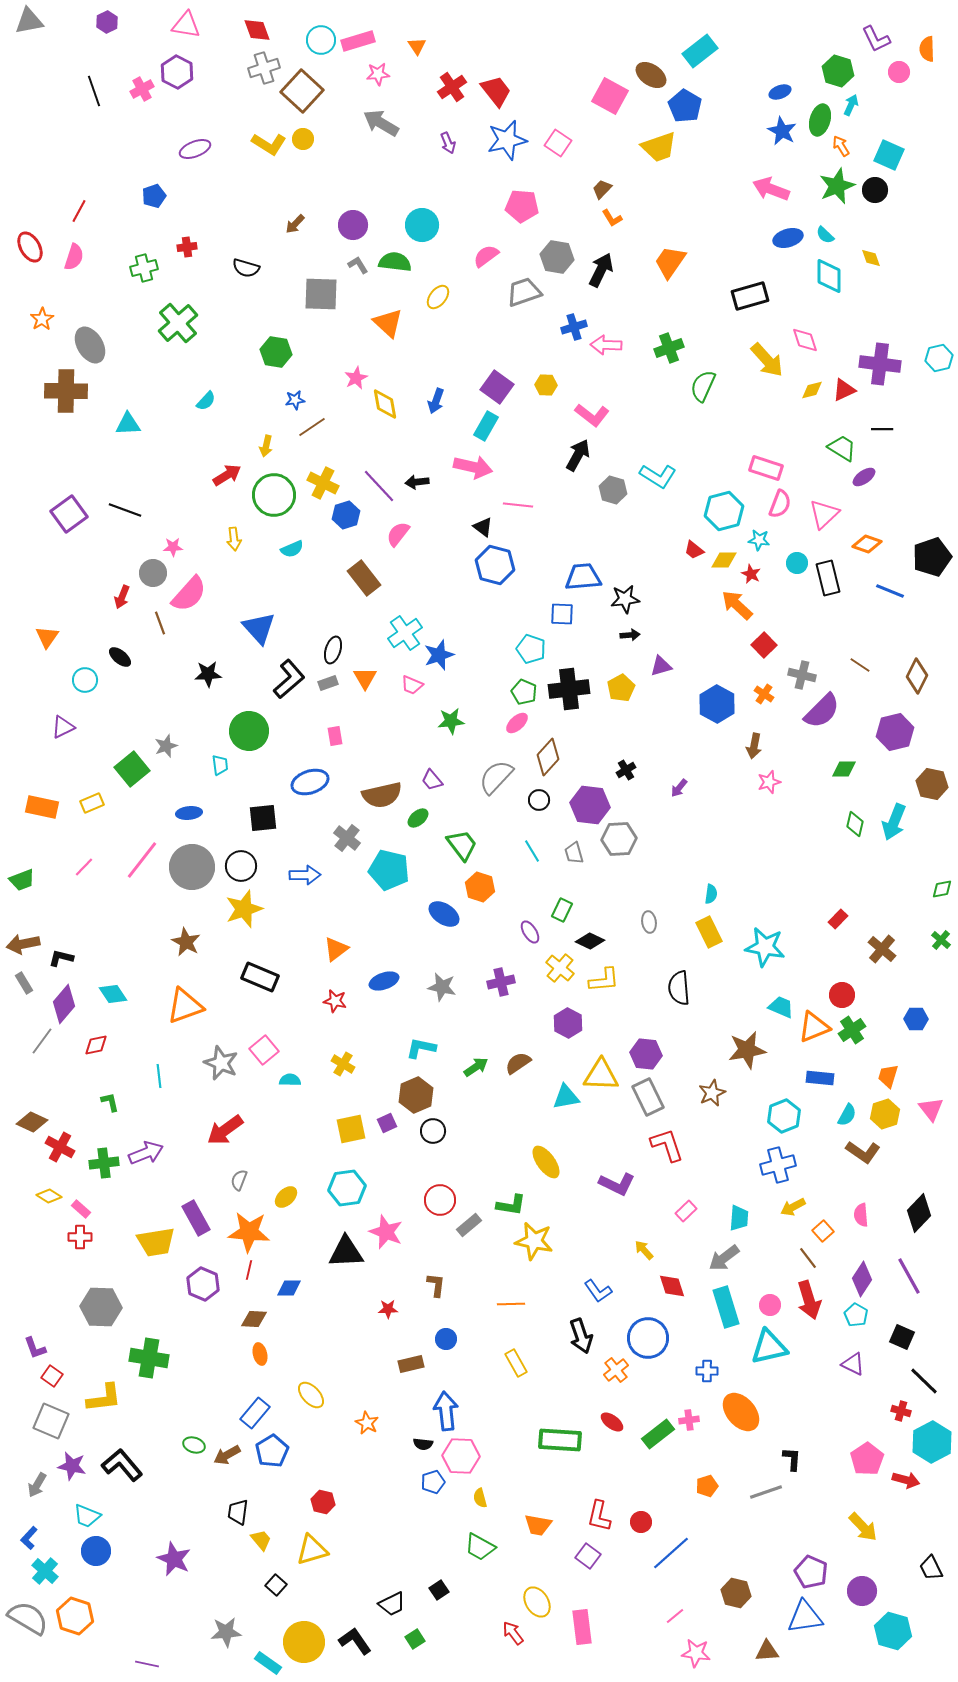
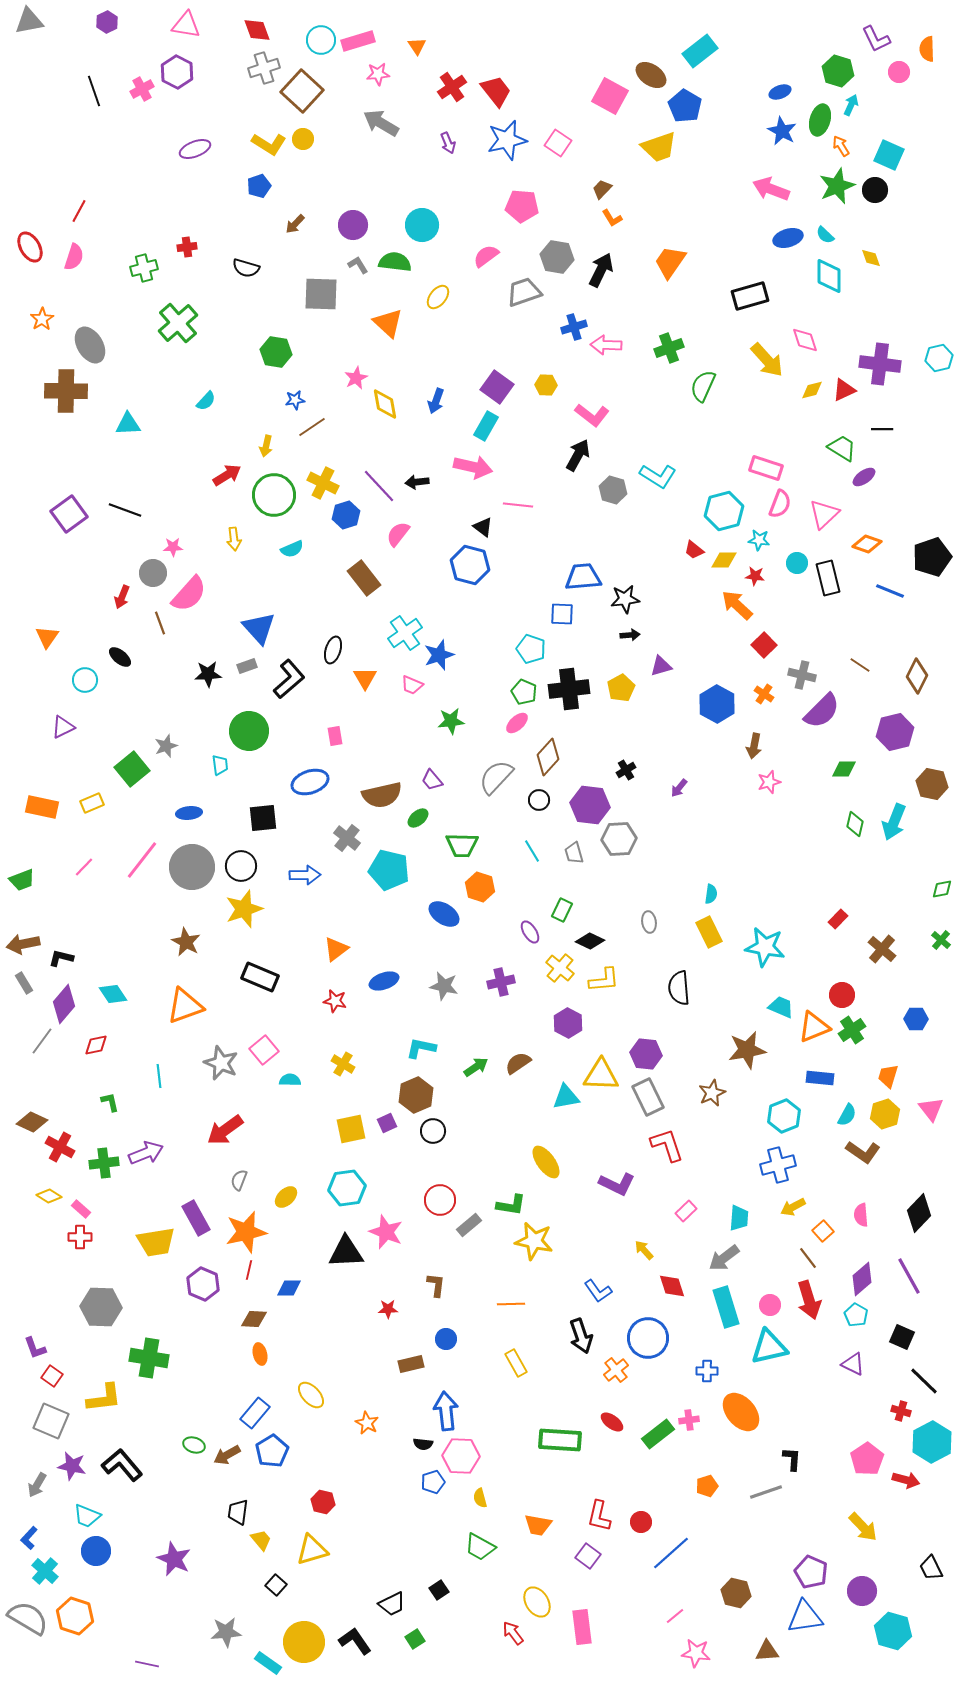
blue pentagon at (154, 196): moved 105 px right, 10 px up
blue hexagon at (495, 565): moved 25 px left
red star at (751, 574): moved 4 px right, 2 px down; rotated 18 degrees counterclockwise
gray rectangle at (328, 683): moved 81 px left, 17 px up
green trapezoid at (462, 845): rotated 128 degrees clockwise
gray star at (442, 987): moved 2 px right, 1 px up
orange star at (249, 1232): moved 3 px left; rotated 18 degrees counterclockwise
purple diamond at (862, 1279): rotated 16 degrees clockwise
